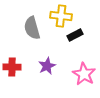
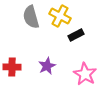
yellow cross: moved 1 px left; rotated 20 degrees clockwise
gray semicircle: moved 1 px left, 11 px up
black rectangle: moved 1 px right
pink star: moved 1 px right
